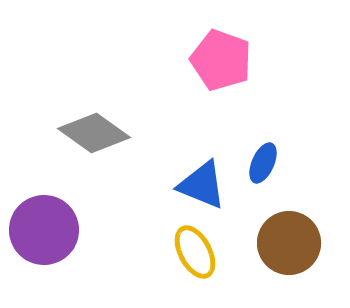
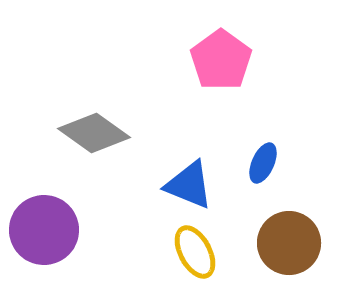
pink pentagon: rotated 16 degrees clockwise
blue triangle: moved 13 px left
